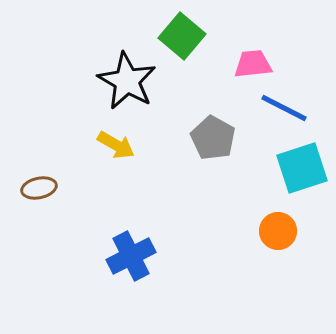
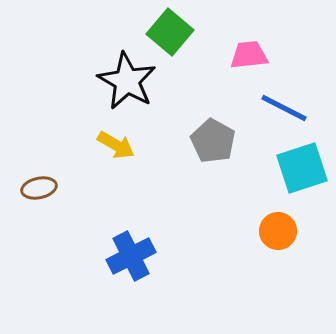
green square: moved 12 px left, 4 px up
pink trapezoid: moved 4 px left, 9 px up
gray pentagon: moved 3 px down
